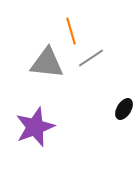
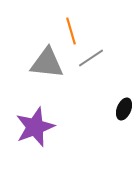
black ellipse: rotated 10 degrees counterclockwise
